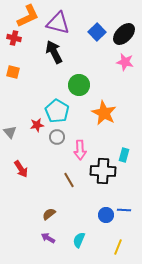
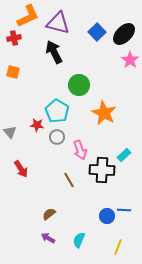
red cross: rotated 24 degrees counterclockwise
pink star: moved 5 px right, 2 px up; rotated 24 degrees clockwise
red star: rotated 16 degrees clockwise
pink arrow: rotated 18 degrees counterclockwise
cyan rectangle: rotated 32 degrees clockwise
black cross: moved 1 px left, 1 px up
blue circle: moved 1 px right, 1 px down
